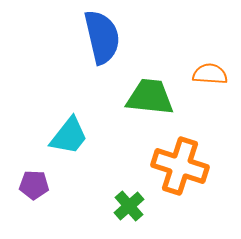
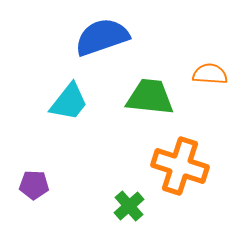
blue semicircle: rotated 96 degrees counterclockwise
cyan trapezoid: moved 34 px up
